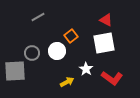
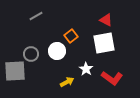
gray line: moved 2 px left, 1 px up
gray circle: moved 1 px left, 1 px down
